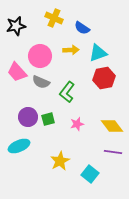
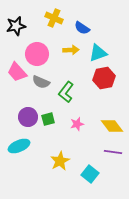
pink circle: moved 3 px left, 2 px up
green L-shape: moved 1 px left
